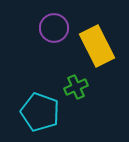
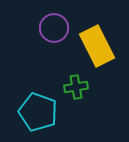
green cross: rotated 15 degrees clockwise
cyan pentagon: moved 2 px left
